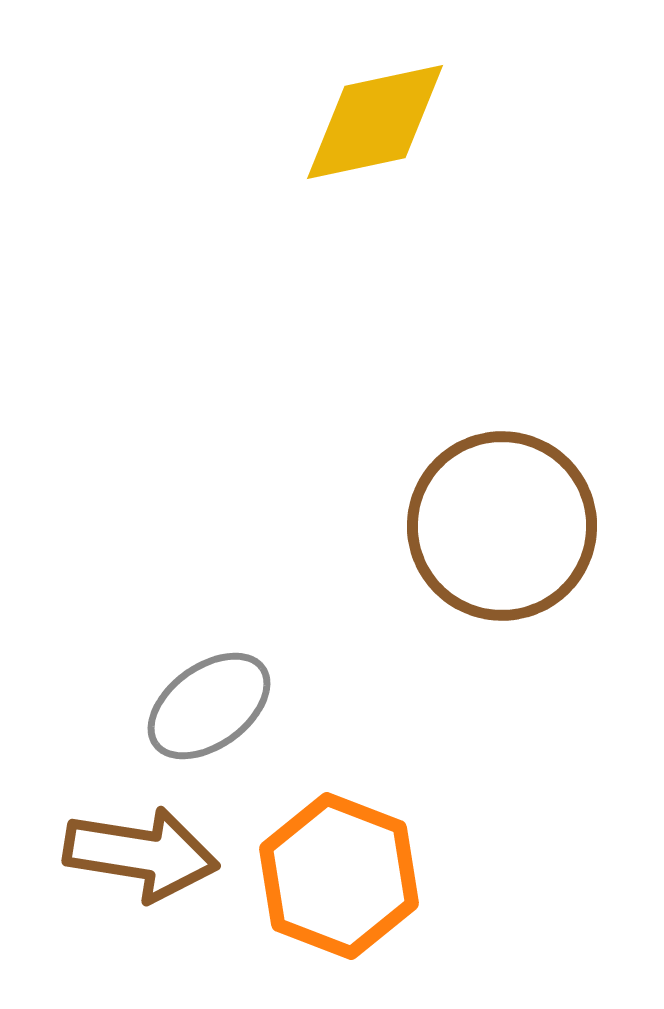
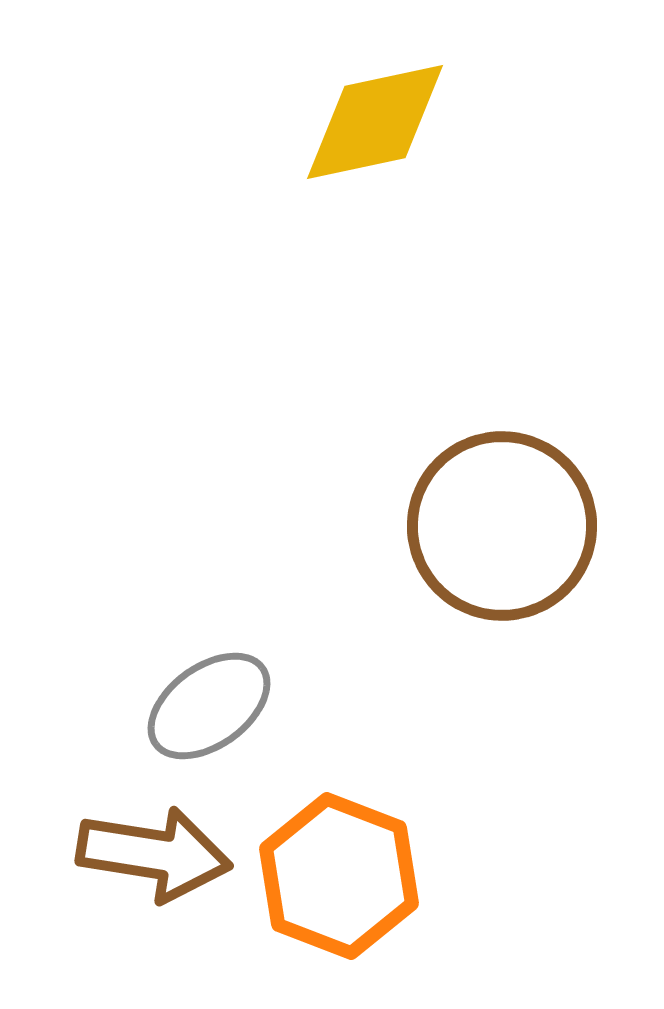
brown arrow: moved 13 px right
